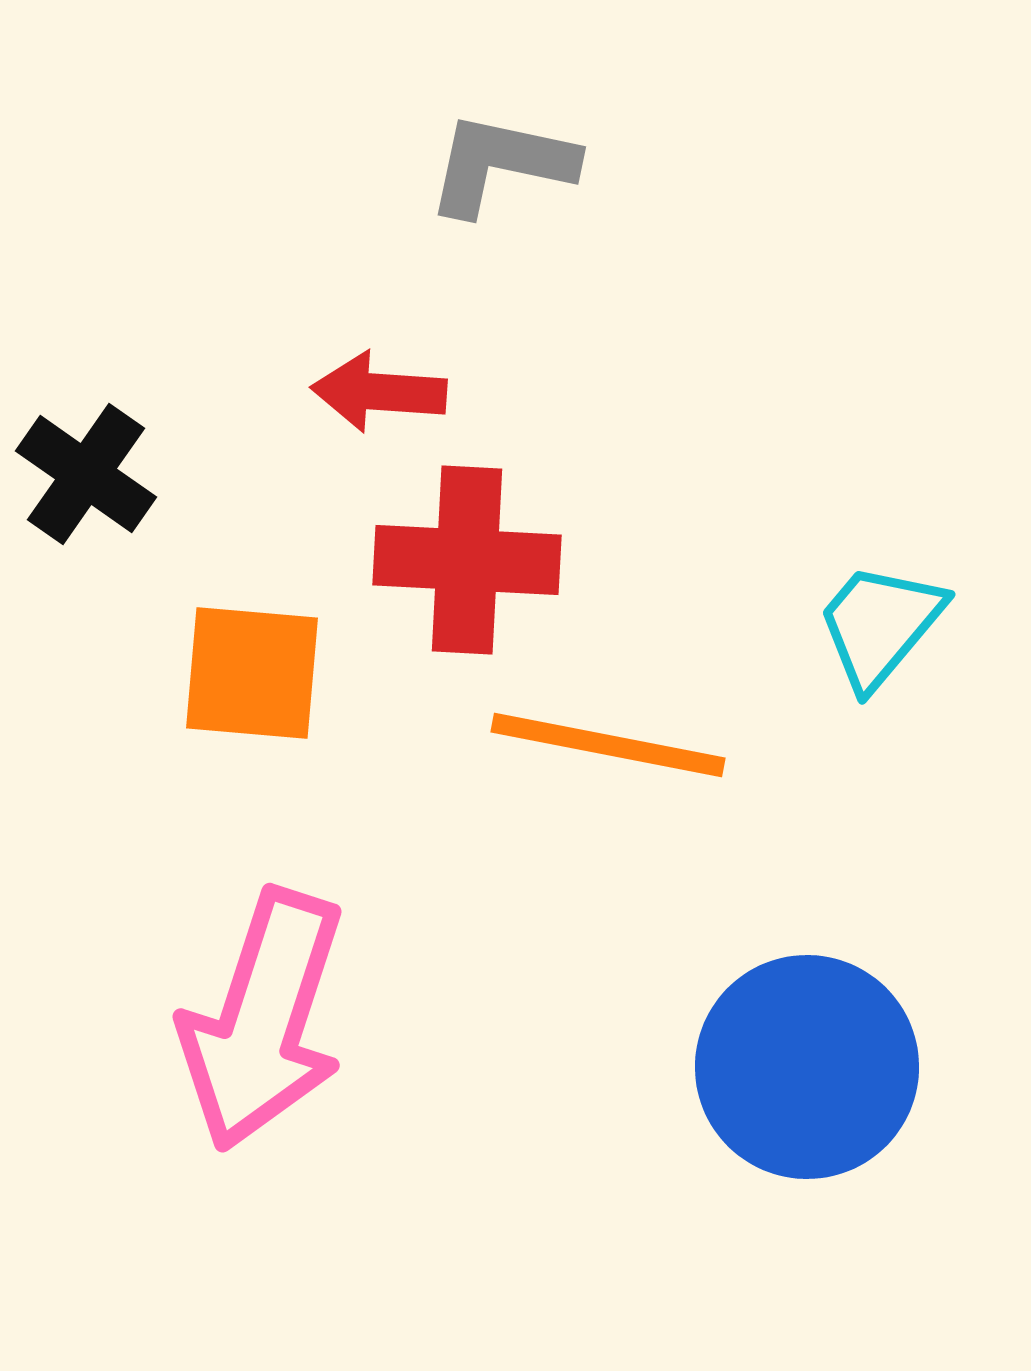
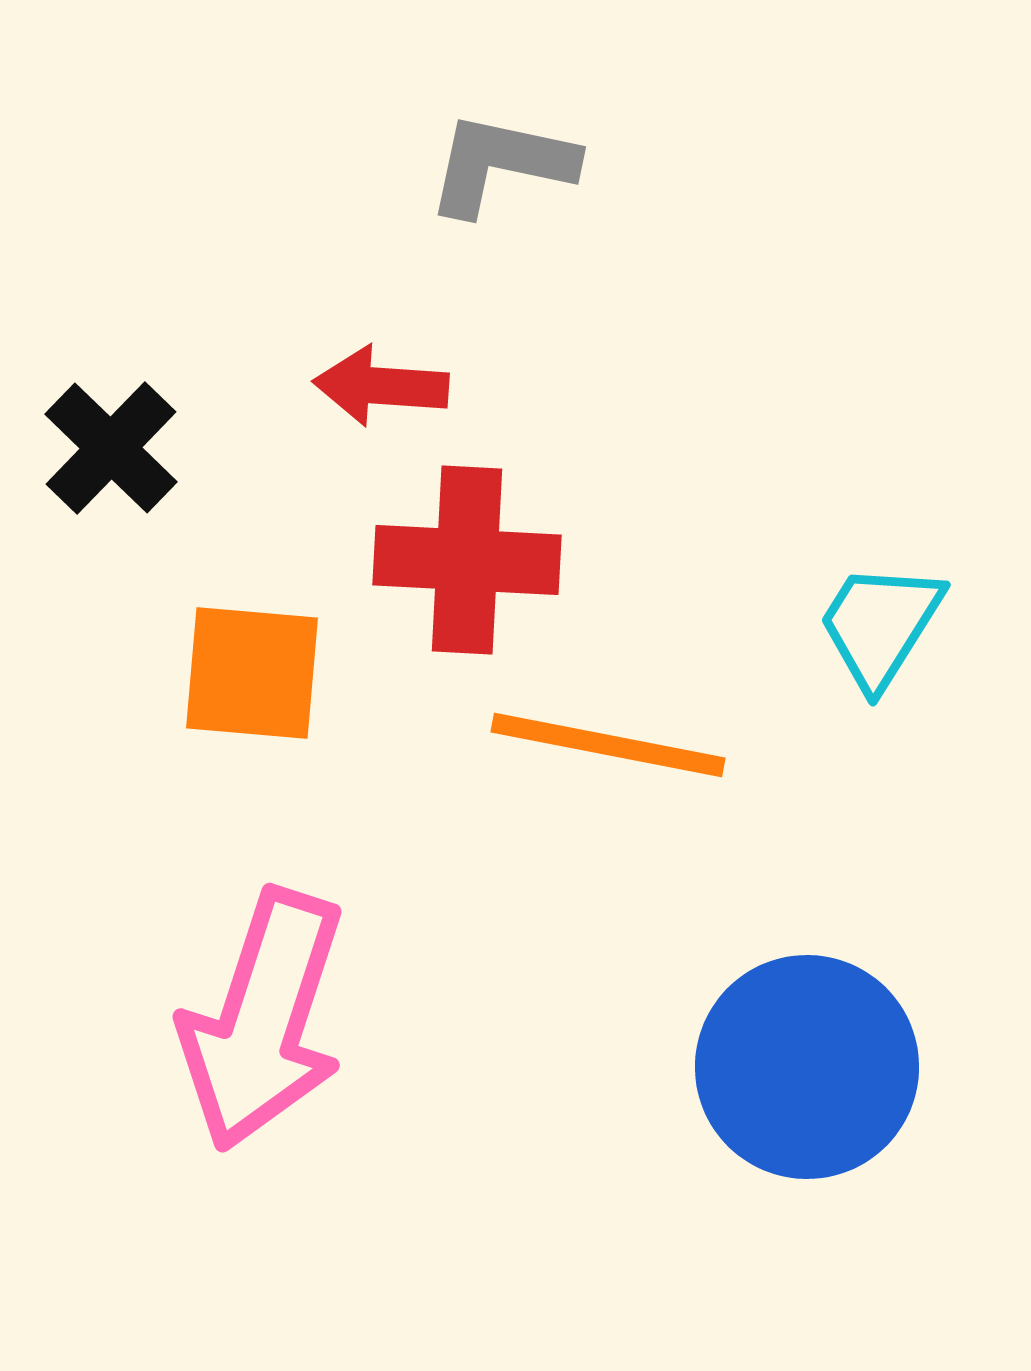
red arrow: moved 2 px right, 6 px up
black cross: moved 25 px right, 26 px up; rotated 9 degrees clockwise
cyan trapezoid: rotated 8 degrees counterclockwise
